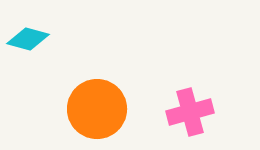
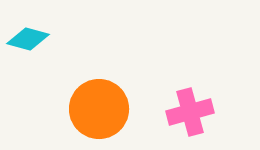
orange circle: moved 2 px right
